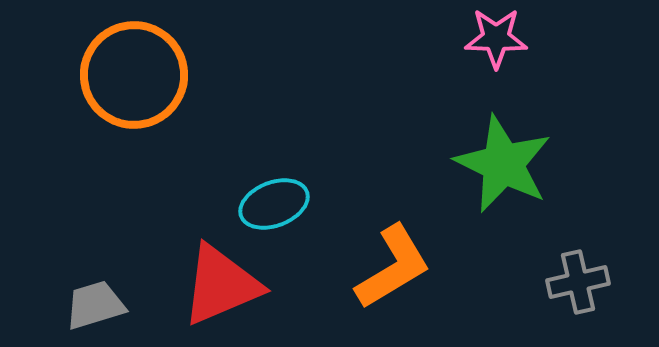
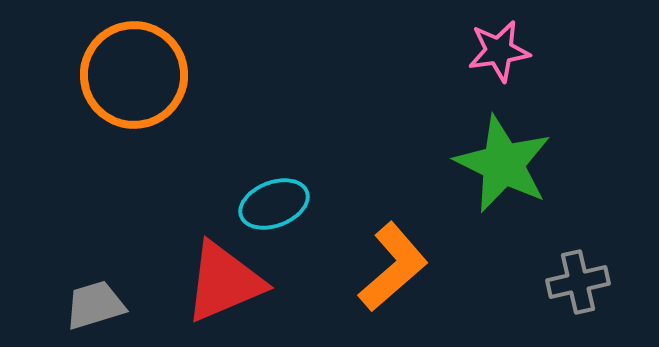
pink star: moved 3 px right, 13 px down; rotated 10 degrees counterclockwise
orange L-shape: rotated 10 degrees counterclockwise
red triangle: moved 3 px right, 3 px up
